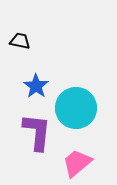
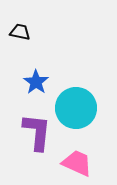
black trapezoid: moved 9 px up
blue star: moved 4 px up
pink trapezoid: rotated 64 degrees clockwise
